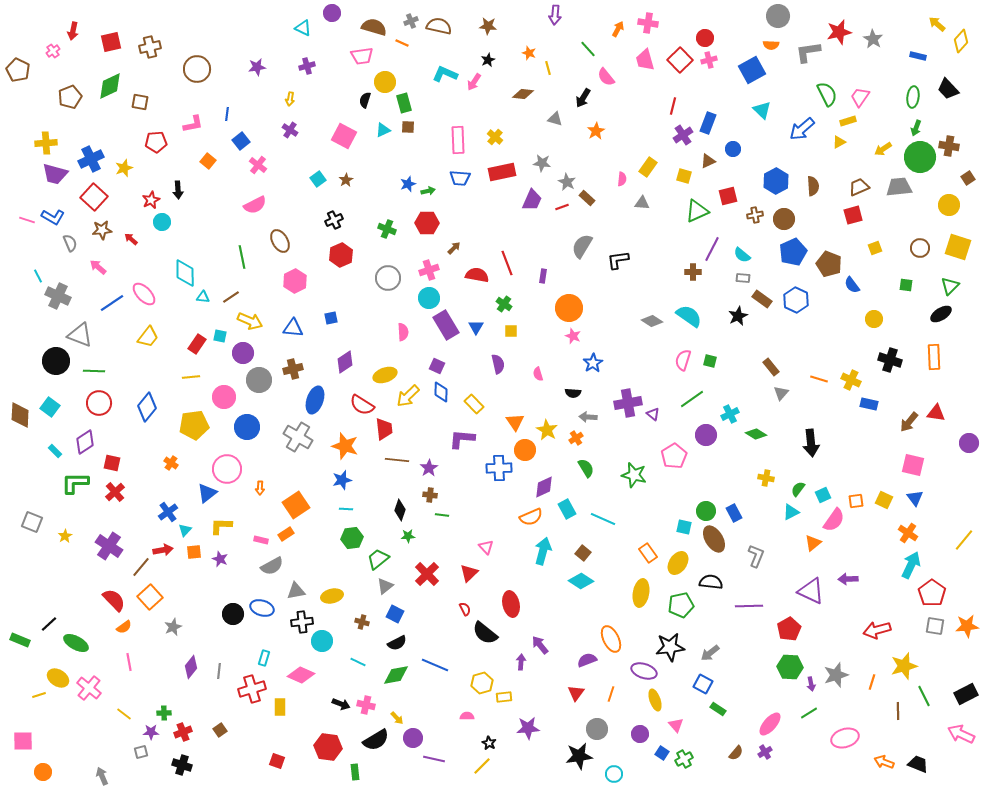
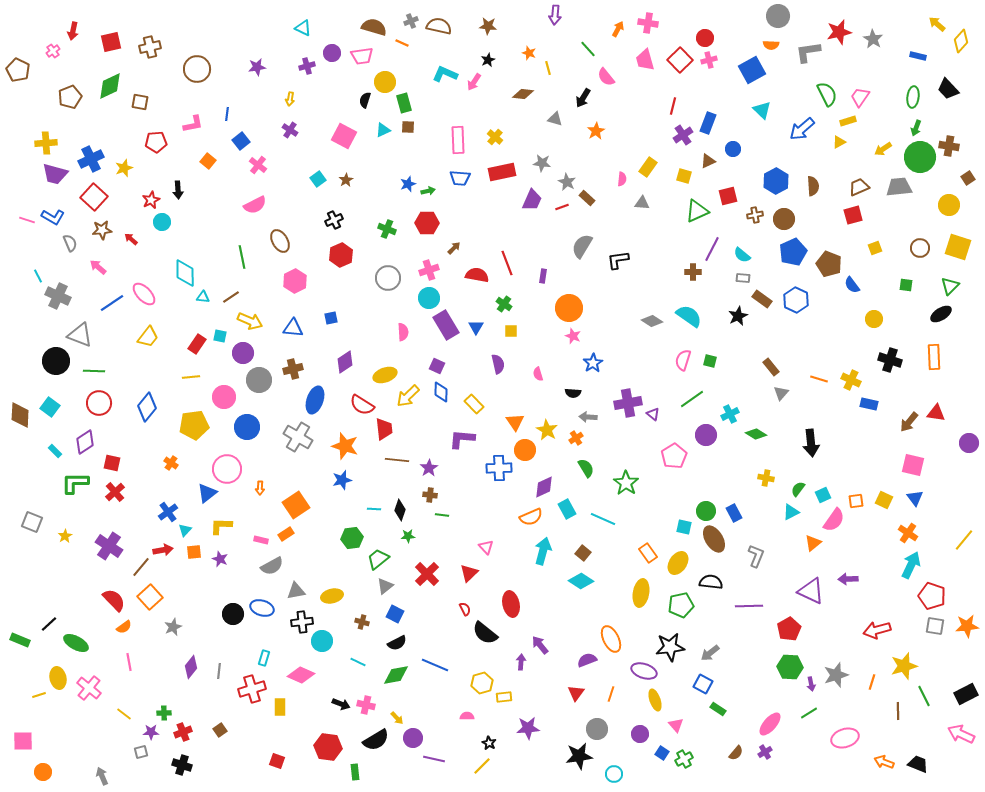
purple circle at (332, 13): moved 40 px down
green star at (634, 475): moved 8 px left, 8 px down; rotated 20 degrees clockwise
cyan line at (346, 509): moved 28 px right
red pentagon at (932, 593): moved 3 px down; rotated 16 degrees counterclockwise
yellow ellipse at (58, 678): rotated 45 degrees clockwise
